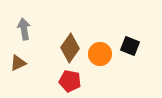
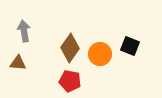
gray arrow: moved 2 px down
brown triangle: rotated 30 degrees clockwise
